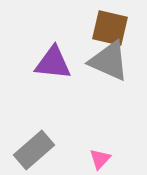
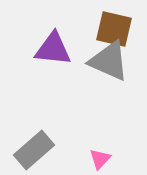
brown square: moved 4 px right, 1 px down
purple triangle: moved 14 px up
